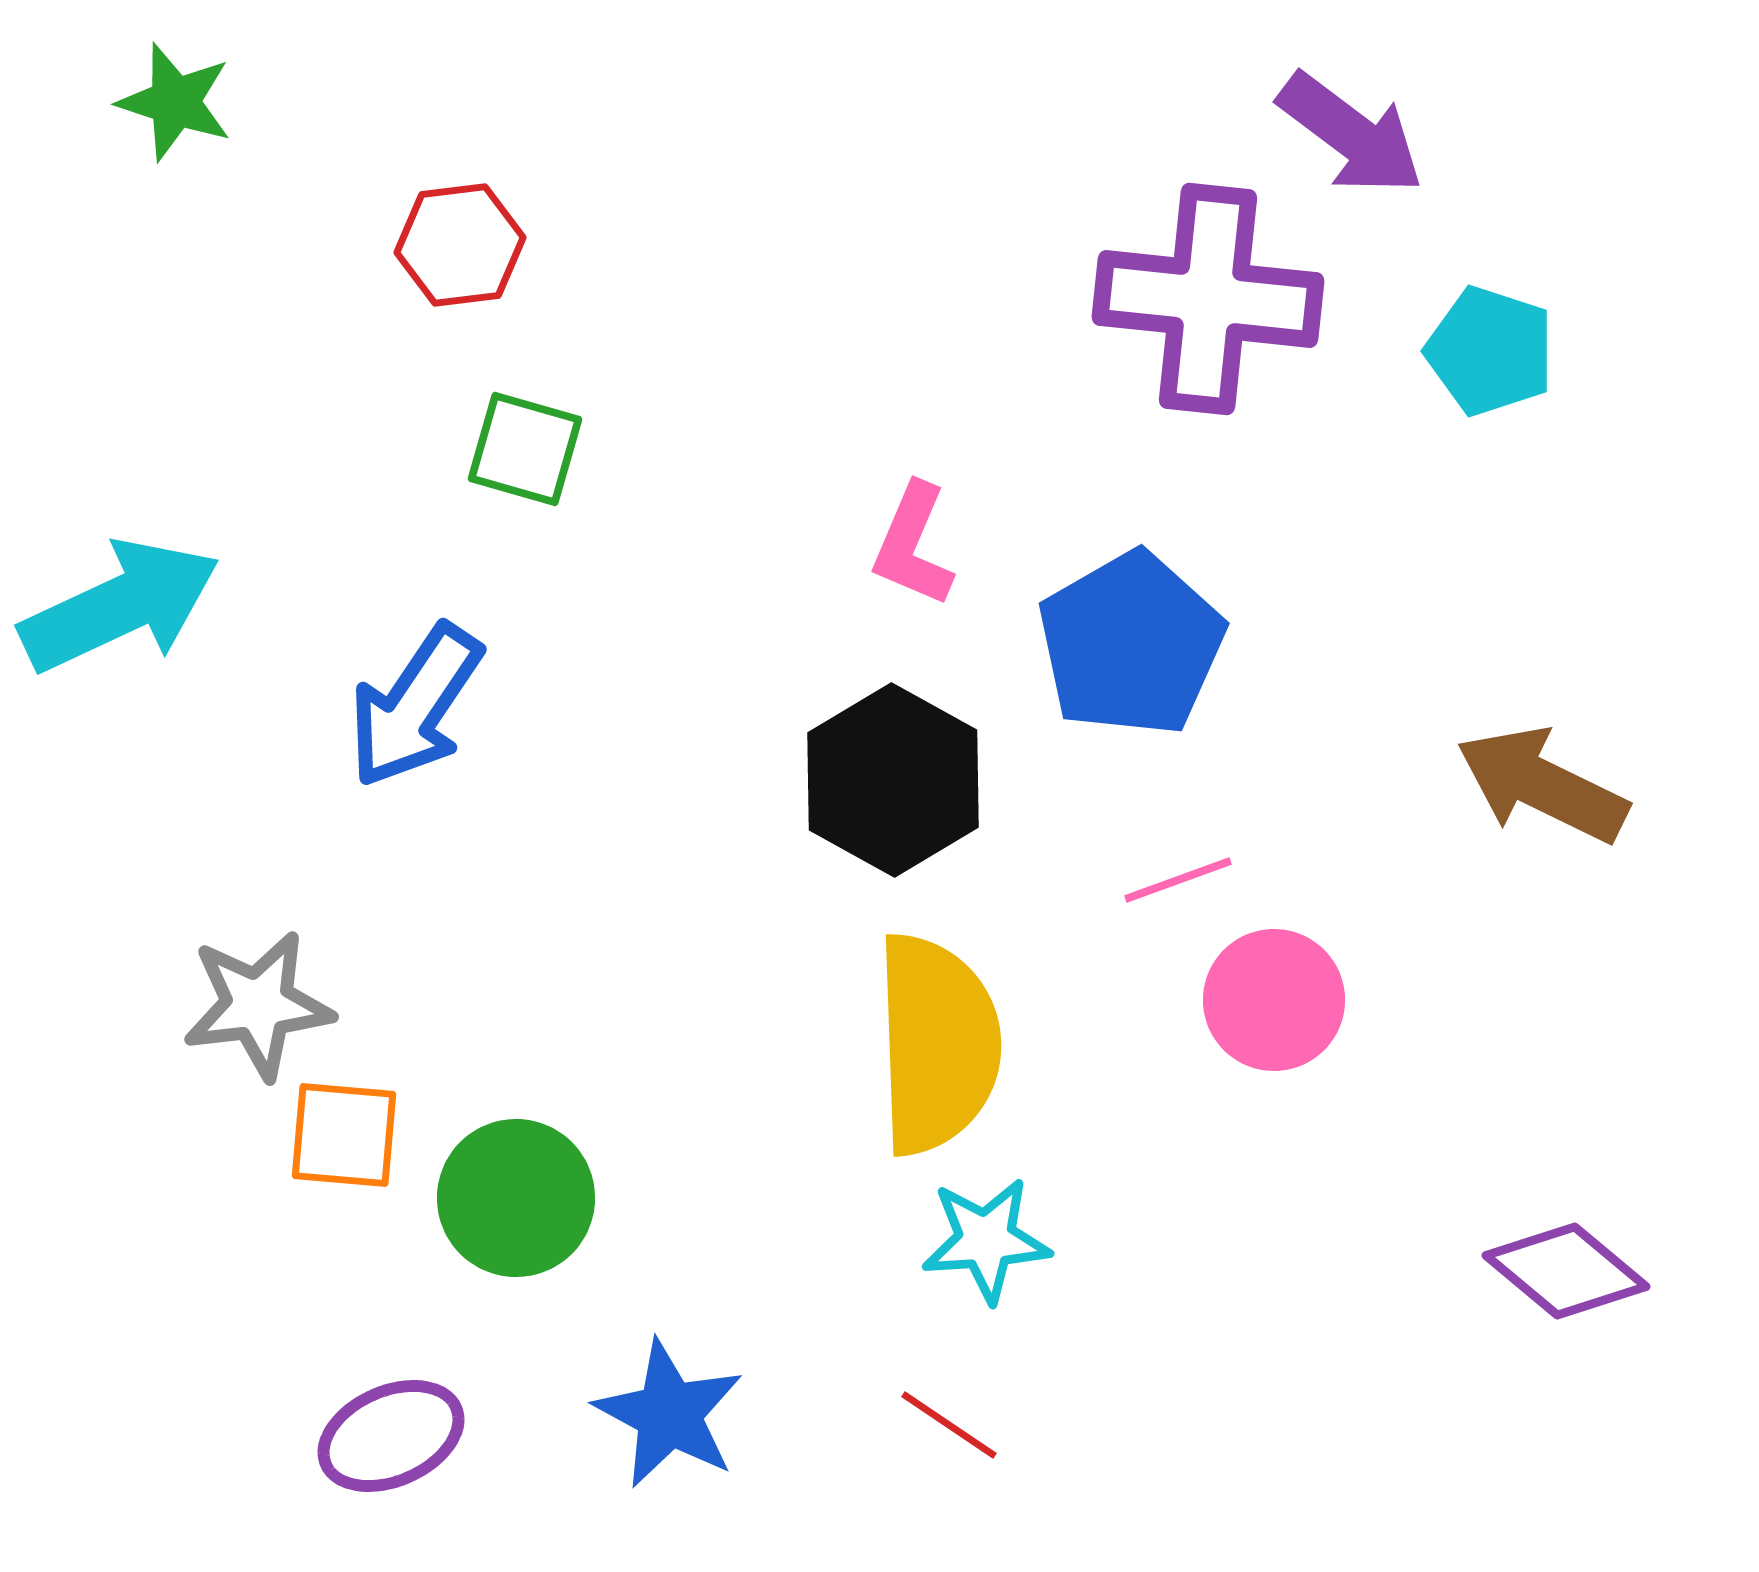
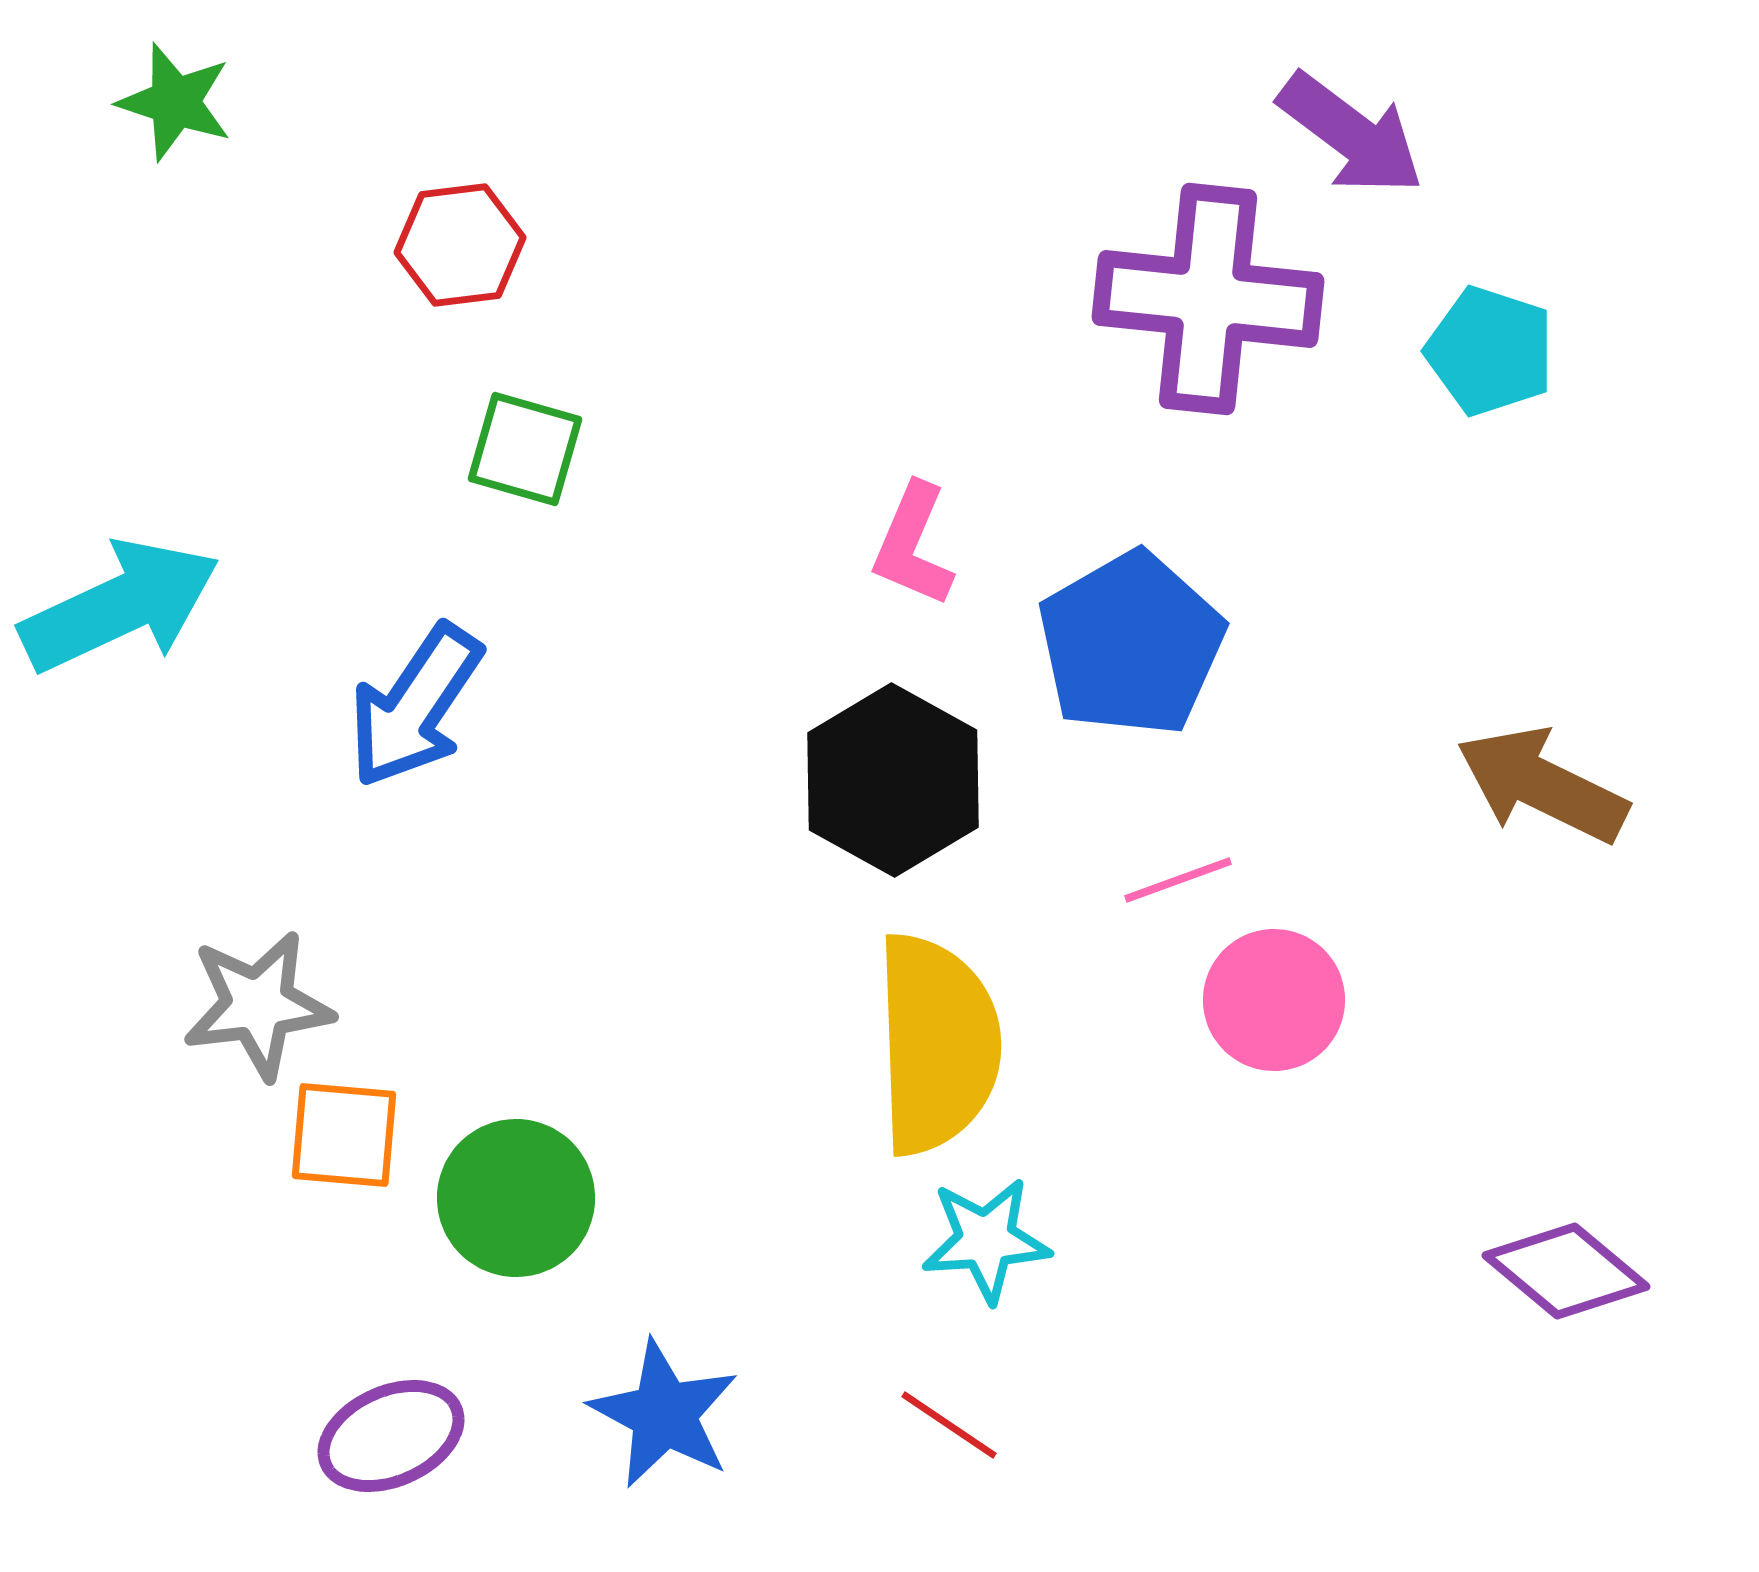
blue star: moved 5 px left
